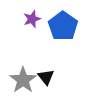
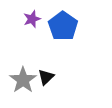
black triangle: rotated 24 degrees clockwise
